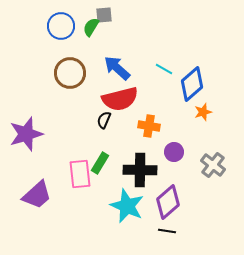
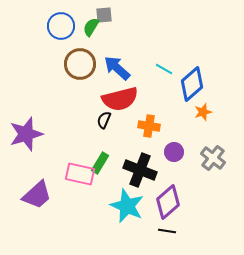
brown circle: moved 10 px right, 9 px up
gray cross: moved 7 px up
black cross: rotated 20 degrees clockwise
pink rectangle: rotated 72 degrees counterclockwise
